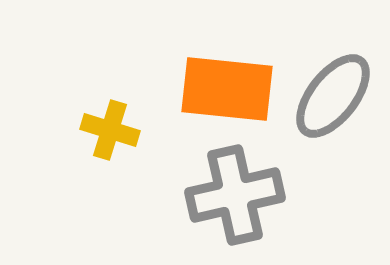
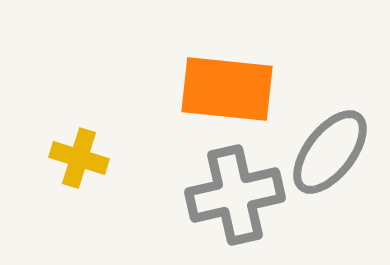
gray ellipse: moved 3 px left, 56 px down
yellow cross: moved 31 px left, 28 px down
